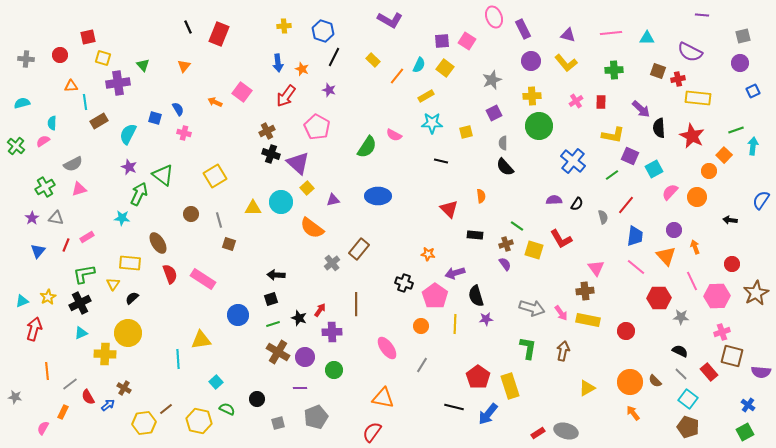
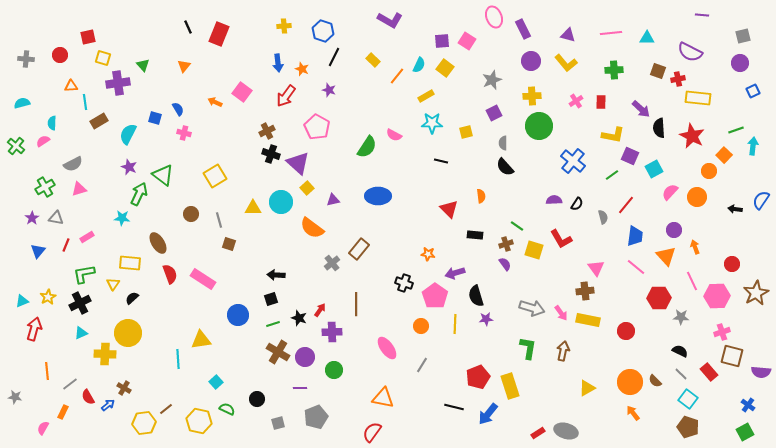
black arrow at (730, 220): moved 5 px right, 11 px up
red pentagon at (478, 377): rotated 15 degrees clockwise
